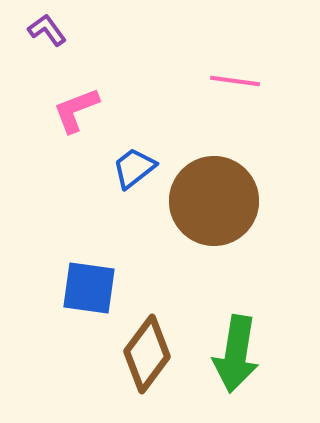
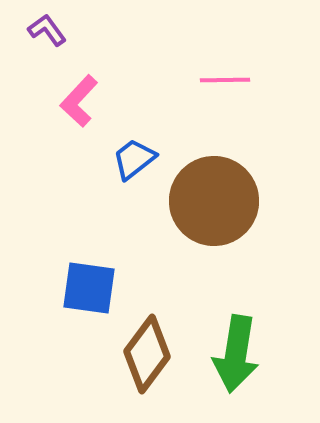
pink line: moved 10 px left, 1 px up; rotated 9 degrees counterclockwise
pink L-shape: moved 3 px right, 9 px up; rotated 26 degrees counterclockwise
blue trapezoid: moved 9 px up
